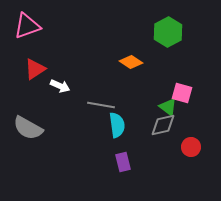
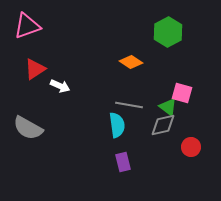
gray line: moved 28 px right
